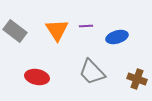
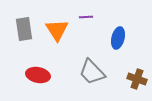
purple line: moved 9 px up
gray rectangle: moved 9 px right, 2 px up; rotated 45 degrees clockwise
blue ellipse: moved 1 px right, 1 px down; rotated 60 degrees counterclockwise
red ellipse: moved 1 px right, 2 px up
